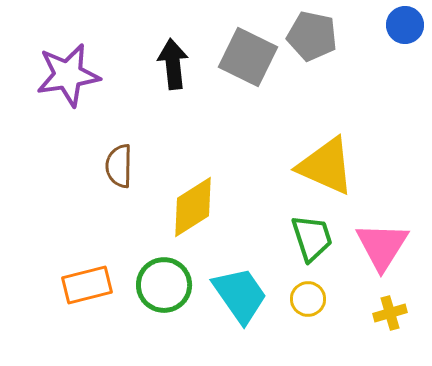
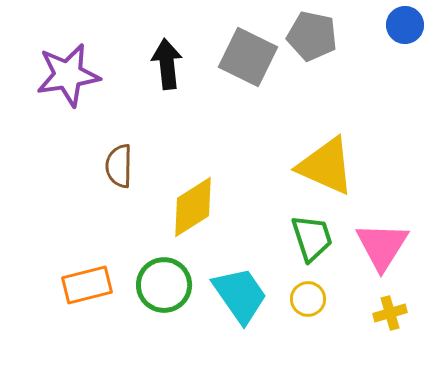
black arrow: moved 6 px left
